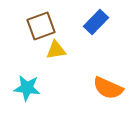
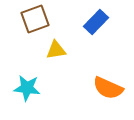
brown square: moved 6 px left, 7 px up
